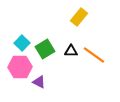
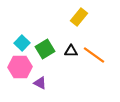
purple triangle: moved 1 px right, 1 px down
